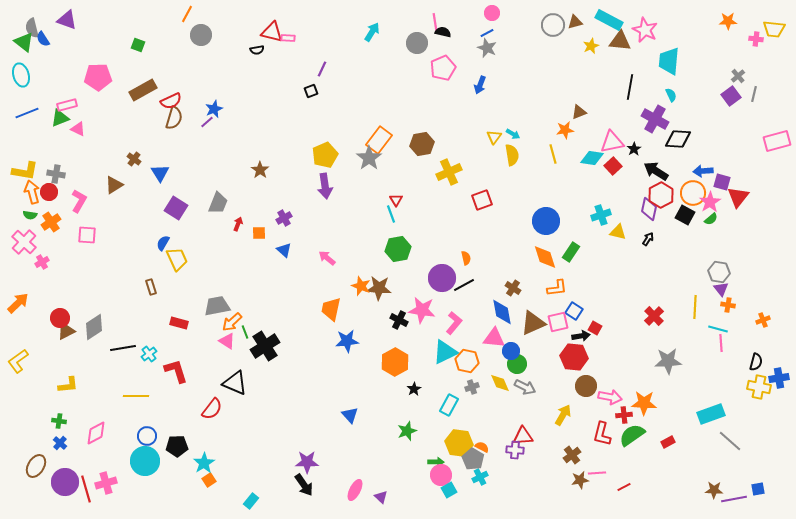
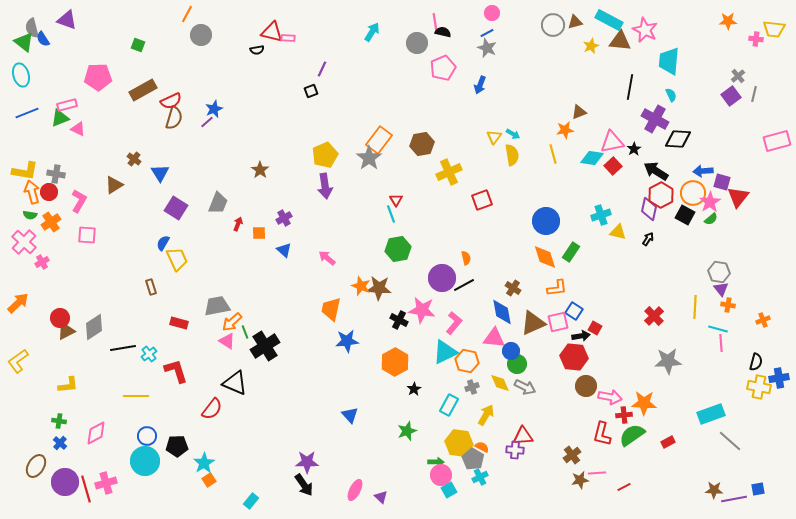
yellow arrow at (563, 415): moved 77 px left
